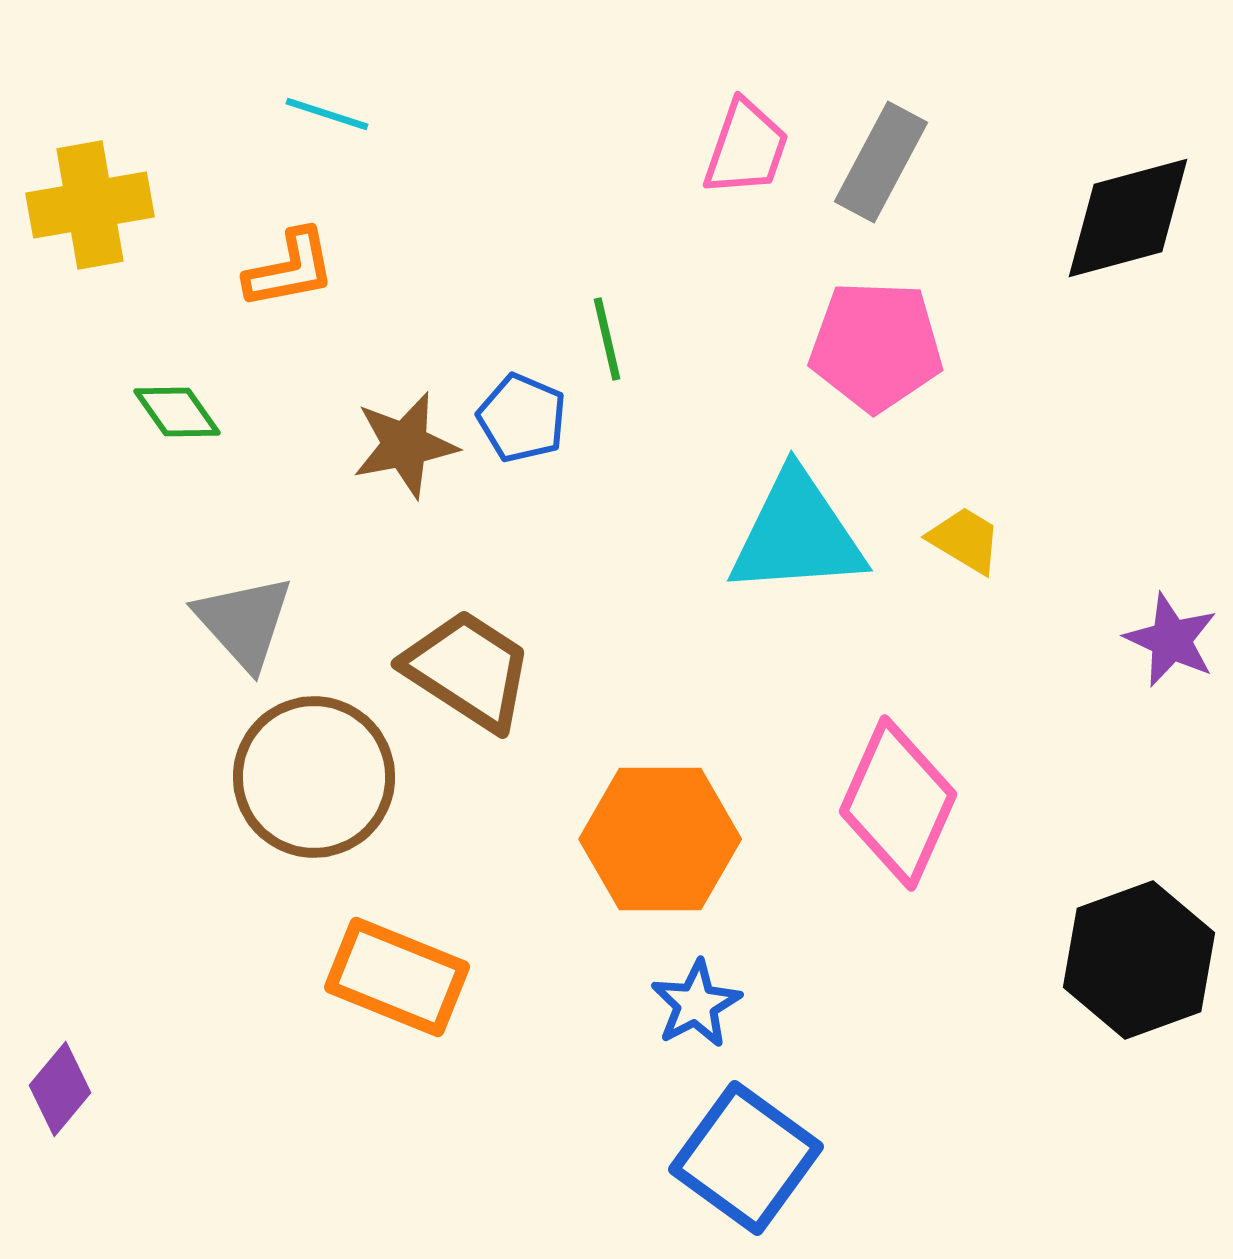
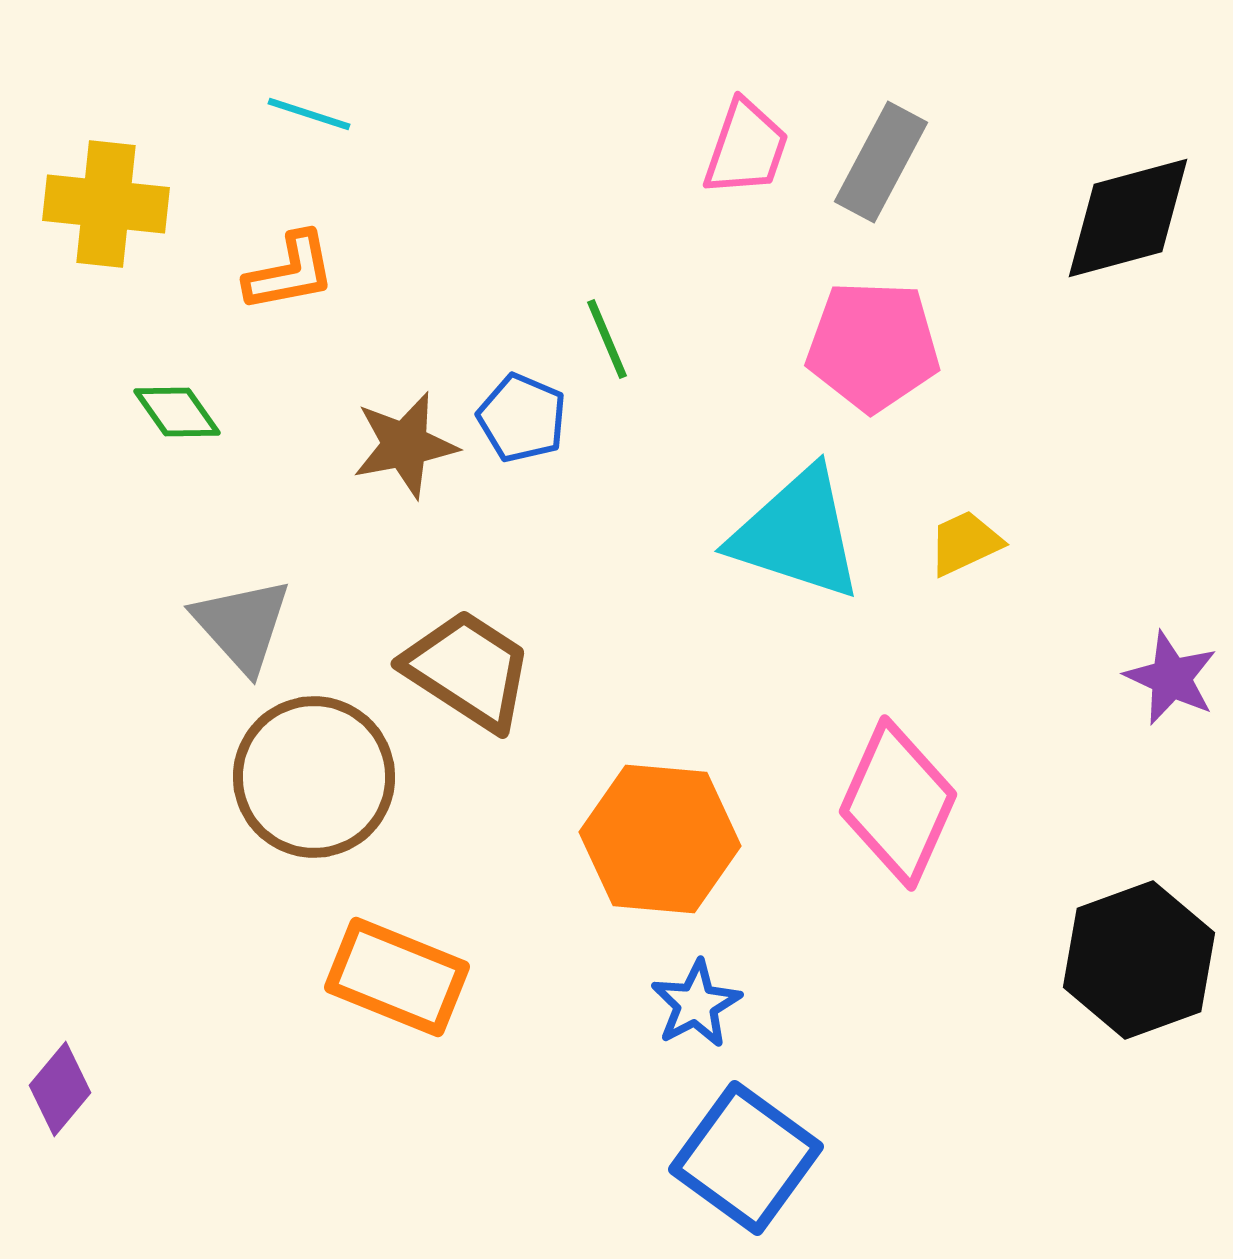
cyan line: moved 18 px left
yellow cross: moved 16 px right, 1 px up; rotated 16 degrees clockwise
orange L-shape: moved 3 px down
green line: rotated 10 degrees counterclockwise
pink pentagon: moved 3 px left
cyan triangle: rotated 22 degrees clockwise
yellow trapezoid: moved 3 px down; rotated 56 degrees counterclockwise
gray triangle: moved 2 px left, 3 px down
purple star: moved 38 px down
orange hexagon: rotated 5 degrees clockwise
